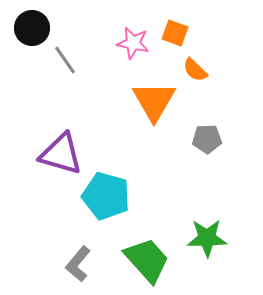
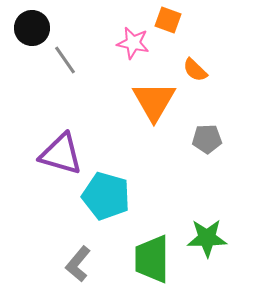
orange square: moved 7 px left, 13 px up
green trapezoid: moved 5 px right, 1 px up; rotated 138 degrees counterclockwise
